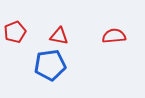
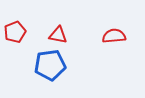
red triangle: moved 1 px left, 1 px up
